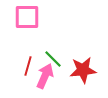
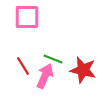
green line: rotated 24 degrees counterclockwise
red line: moved 5 px left; rotated 48 degrees counterclockwise
red star: rotated 20 degrees clockwise
